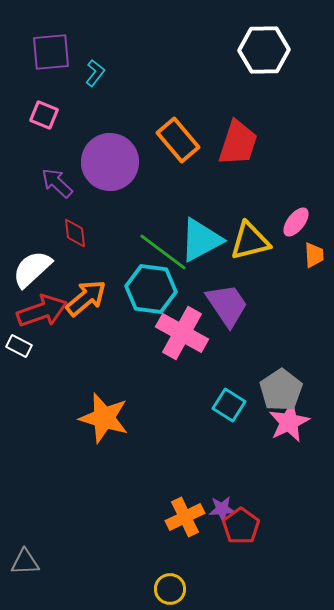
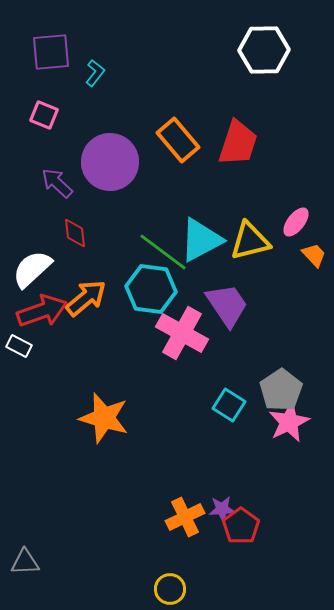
orange trapezoid: rotated 40 degrees counterclockwise
